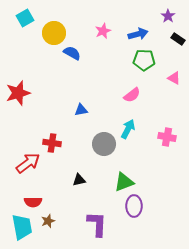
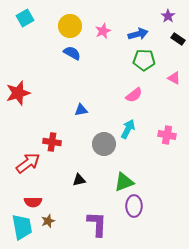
yellow circle: moved 16 px right, 7 px up
pink semicircle: moved 2 px right
pink cross: moved 2 px up
red cross: moved 1 px up
